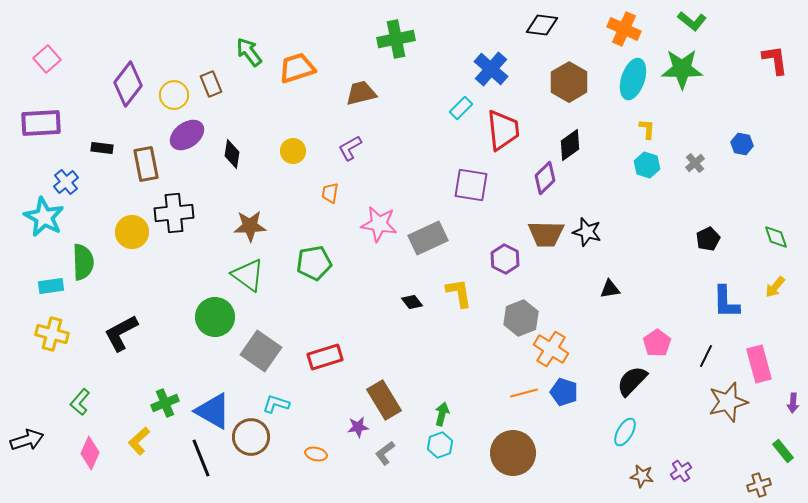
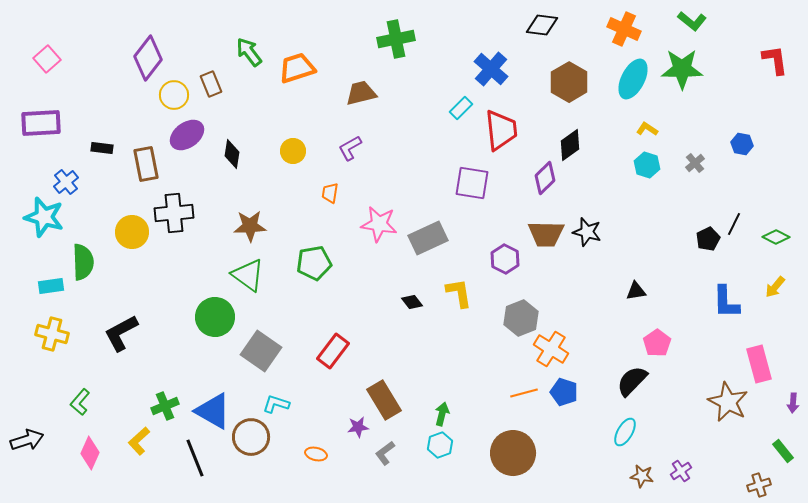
cyan ellipse at (633, 79): rotated 9 degrees clockwise
purple diamond at (128, 84): moved 20 px right, 26 px up
yellow L-shape at (647, 129): rotated 60 degrees counterclockwise
red trapezoid at (503, 130): moved 2 px left
purple square at (471, 185): moved 1 px right, 2 px up
cyan star at (44, 217): rotated 12 degrees counterclockwise
green diamond at (776, 237): rotated 44 degrees counterclockwise
black triangle at (610, 289): moved 26 px right, 2 px down
black line at (706, 356): moved 28 px right, 132 px up
red rectangle at (325, 357): moved 8 px right, 6 px up; rotated 36 degrees counterclockwise
brown star at (728, 402): rotated 30 degrees counterclockwise
green cross at (165, 403): moved 3 px down
black line at (201, 458): moved 6 px left
